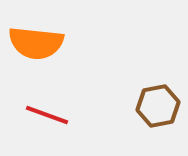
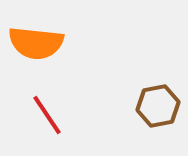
red line: rotated 36 degrees clockwise
